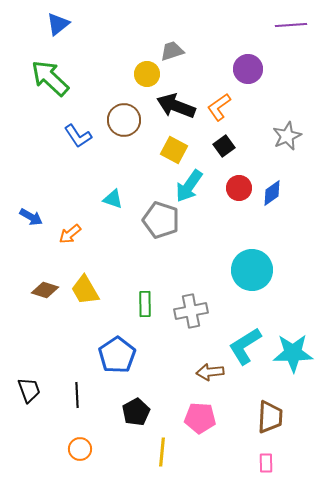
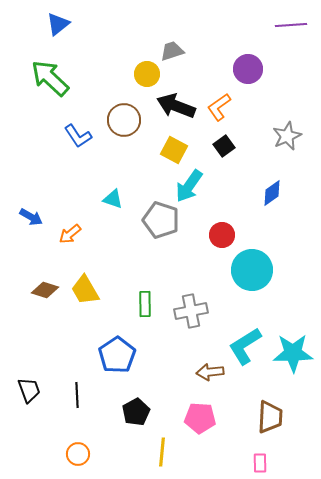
red circle: moved 17 px left, 47 px down
orange circle: moved 2 px left, 5 px down
pink rectangle: moved 6 px left
